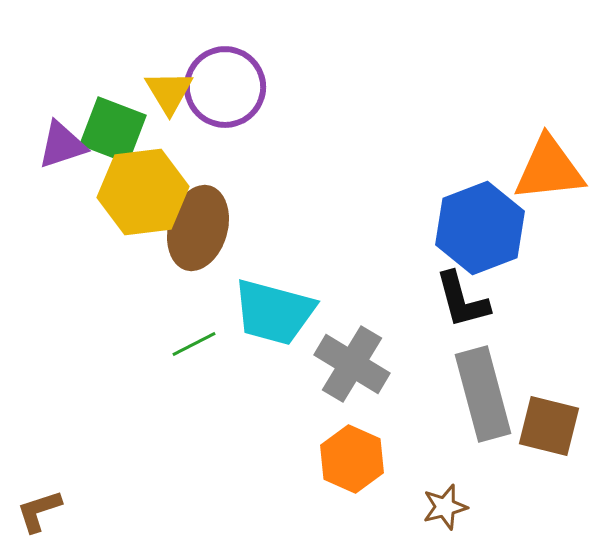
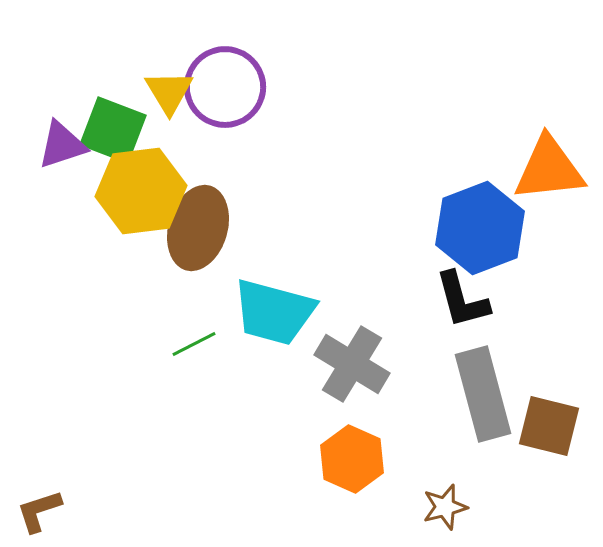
yellow hexagon: moved 2 px left, 1 px up
